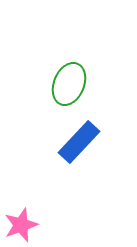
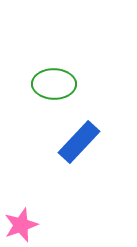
green ellipse: moved 15 px left; rotated 69 degrees clockwise
